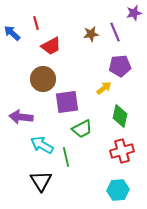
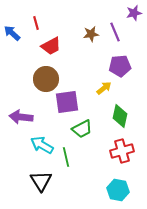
brown circle: moved 3 px right
cyan hexagon: rotated 15 degrees clockwise
